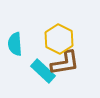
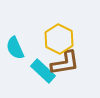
cyan semicircle: moved 4 px down; rotated 20 degrees counterclockwise
